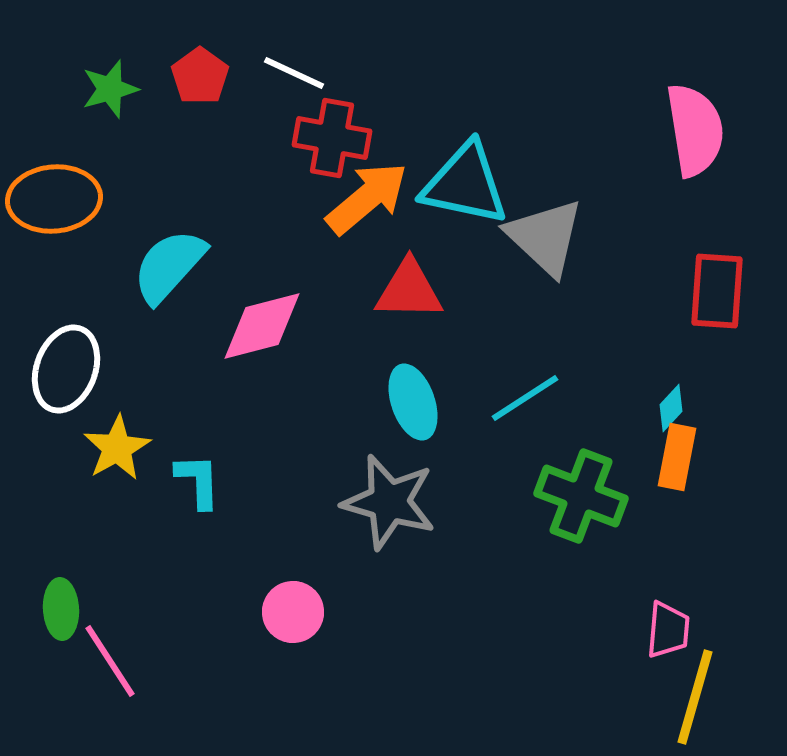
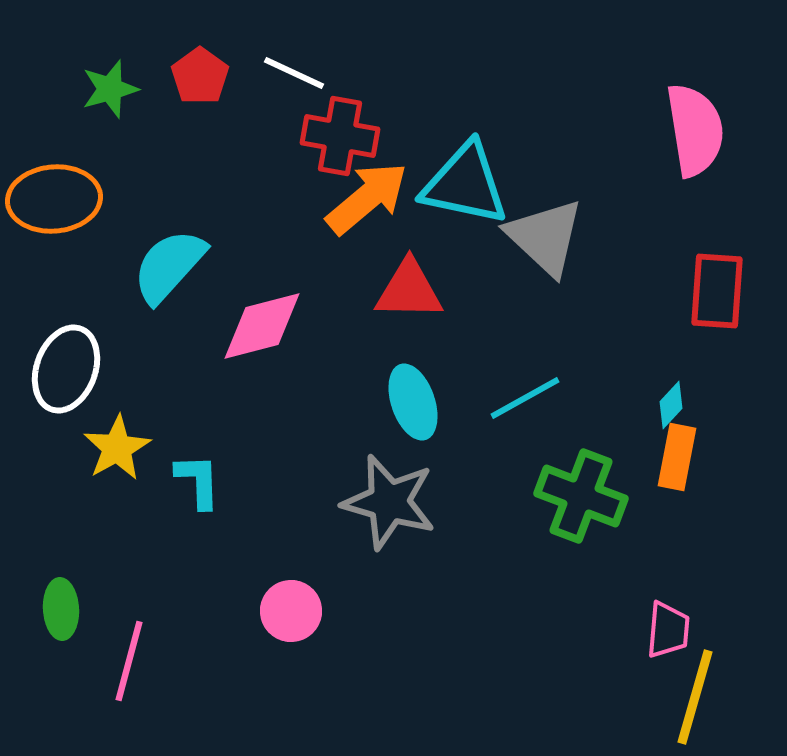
red cross: moved 8 px right, 2 px up
cyan line: rotated 4 degrees clockwise
cyan diamond: moved 3 px up
pink circle: moved 2 px left, 1 px up
pink line: moved 19 px right; rotated 48 degrees clockwise
